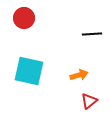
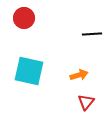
red triangle: moved 3 px left, 1 px down; rotated 12 degrees counterclockwise
